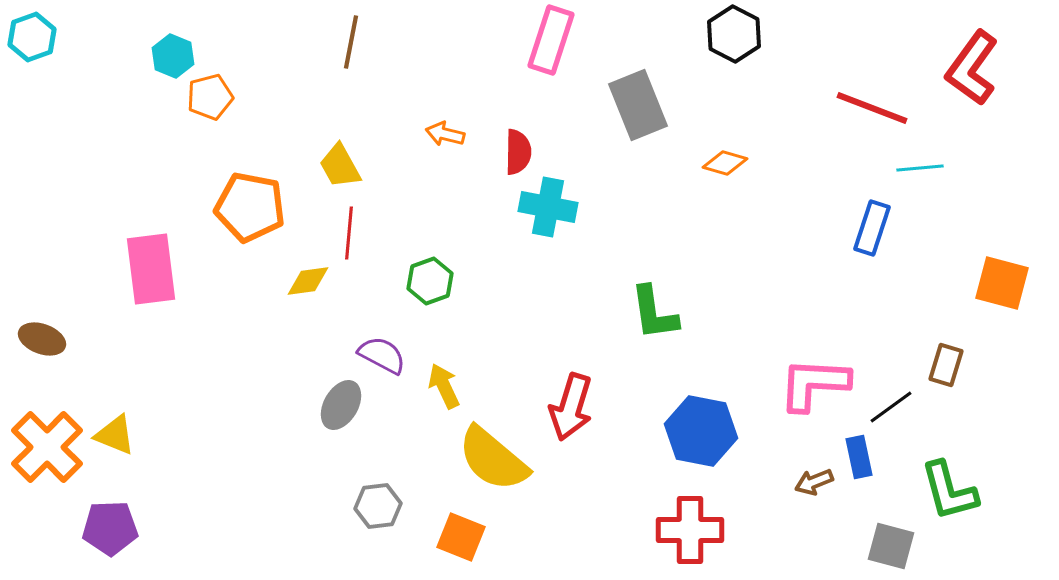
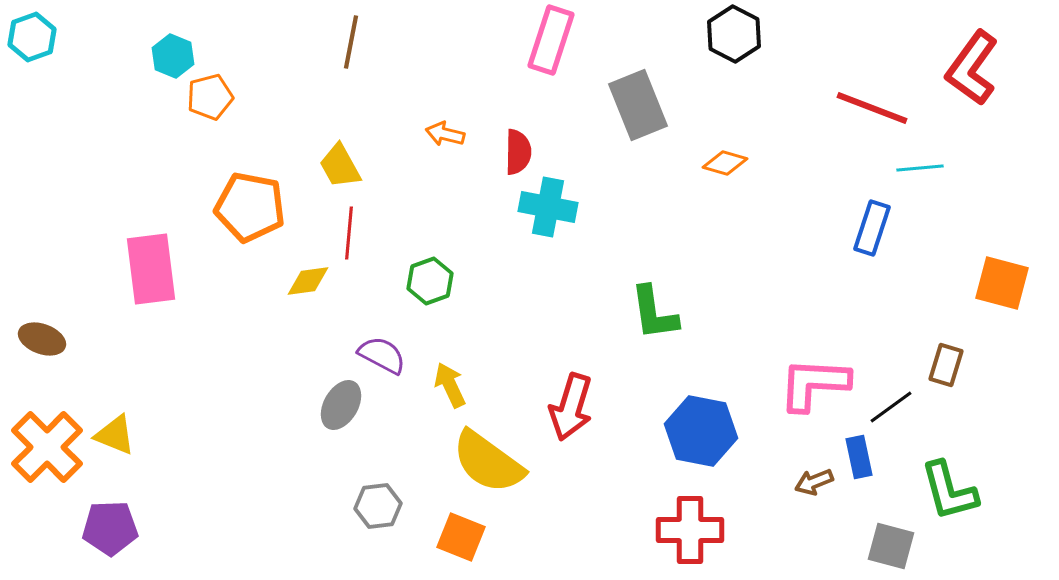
yellow arrow at (444, 386): moved 6 px right, 1 px up
yellow semicircle at (493, 459): moved 5 px left, 3 px down; rotated 4 degrees counterclockwise
